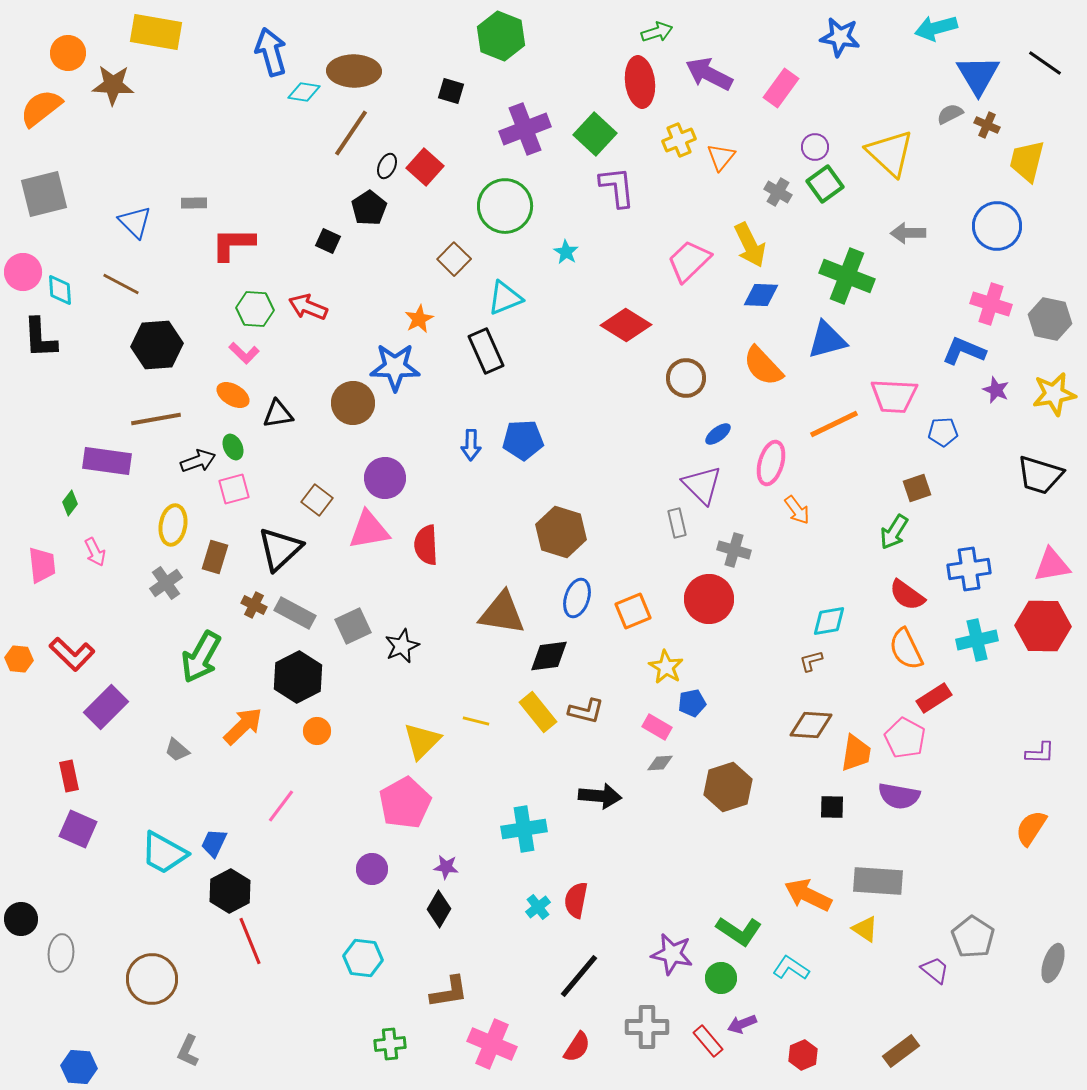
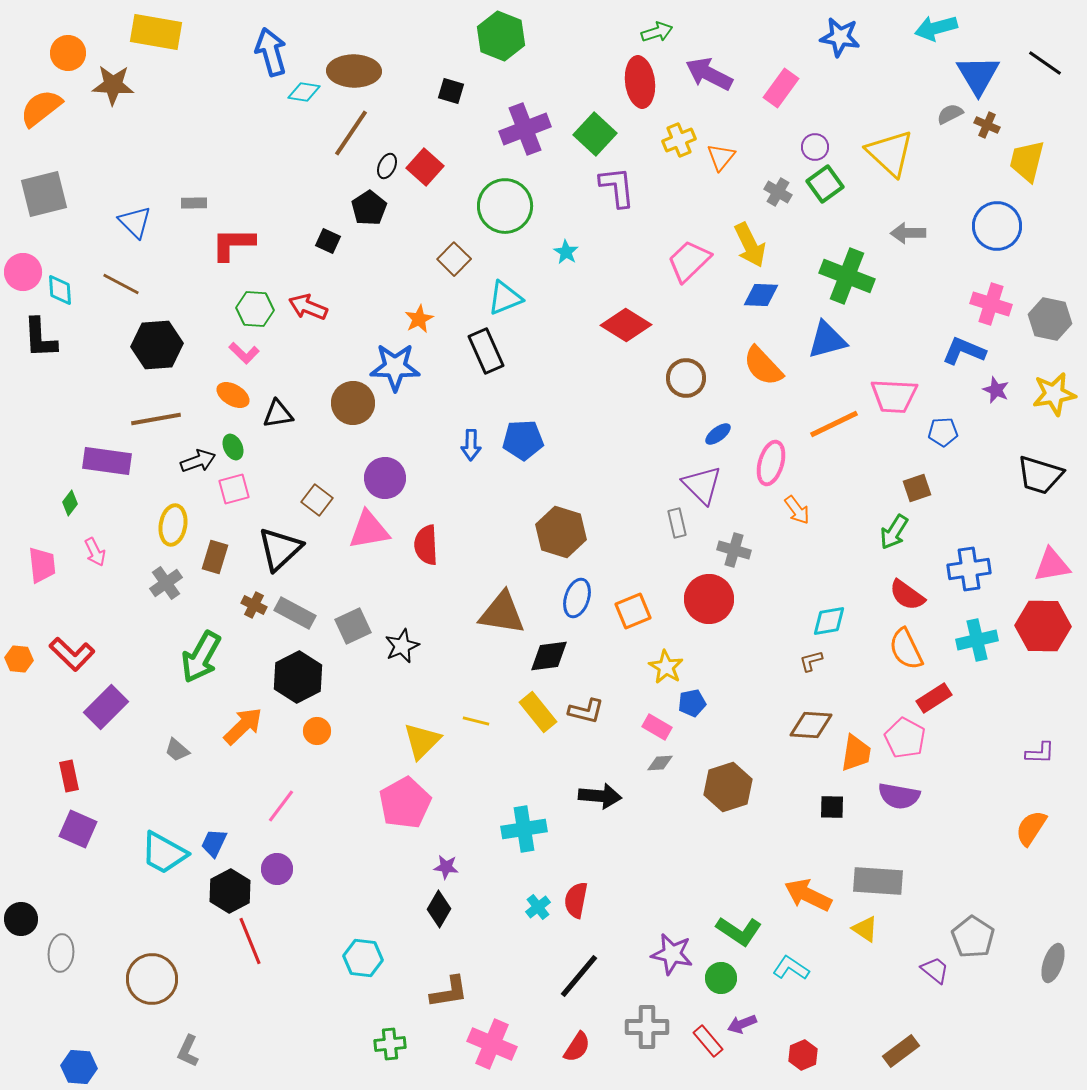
purple circle at (372, 869): moved 95 px left
